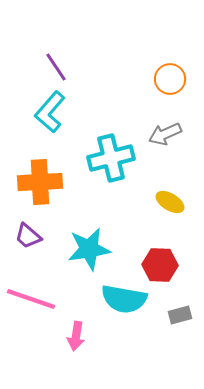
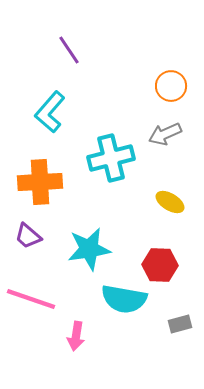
purple line: moved 13 px right, 17 px up
orange circle: moved 1 px right, 7 px down
gray rectangle: moved 9 px down
